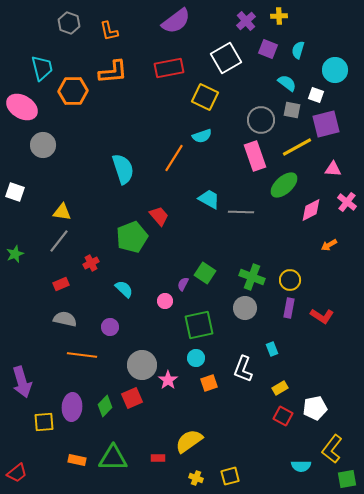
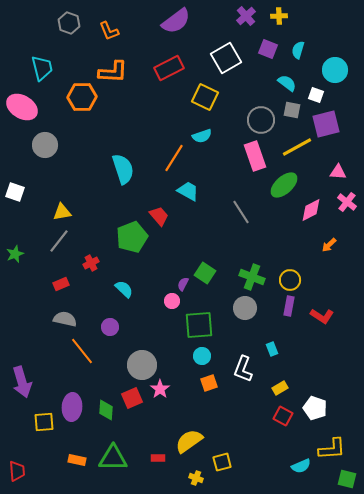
purple cross at (246, 21): moved 5 px up
orange L-shape at (109, 31): rotated 10 degrees counterclockwise
red rectangle at (169, 68): rotated 16 degrees counterclockwise
orange L-shape at (113, 72): rotated 8 degrees clockwise
orange hexagon at (73, 91): moved 9 px right, 6 px down
gray circle at (43, 145): moved 2 px right
pink triangle at (333, 169): moved 5 px right, 3 px down
cyan trapezoid at (209, 199): moved 21 px left, 8 px up
yellow triangle at (62, 212): rotated 18 degrees counterclockwise
gray line at (241, 212): rotated 55 degrees clockwise
orange arrow at (329, 245): rotated 14 degrees counterclockwise
pink circle at (165, 301): moved 7 px right
purple rectangle at (289, 308): moved 2 px up
green square at (199, 325): rotated 8 degrees clockwise
orange line at (82, 355): moved 4 px up; rotated 44 degrees clockwise
cyan circle at (196, 358): moved 6 px right, 2 px up
pink star at (168, 380): moved 8 px left, 9 px down
green diamond at (105, 406): moved 1 px right, 4 px down; rotated 40 degrees counterclockwise
white pentagon at (315, 408): rotated 30 degrees clockwise
yellow L-shape at (332, 449): rotated 132 degrees counterclockwise
cyan semicircle at (301, 466): rotated 24 degrees counterclockwise
red trapezoid at (17, 473): moved 2 px up; rotated 55 degrees counterclockwise
yellow square at (230, 476): moved 8 px left, 14 px up
green square at (347, 479): rotated 24 degrees clockwise
